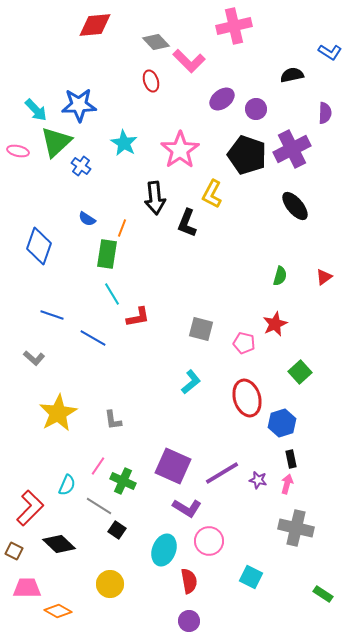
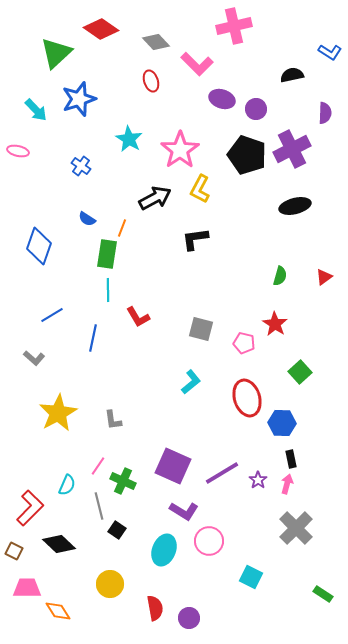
red diamond at (95, 25): moved 6 px right, 4 px down; rotated 40 degrees clockwise
pink L-shape at (189, 61): moved 8 px right, 3 px down
purple ellipse at (222, 99): rotated 55 degrees clockwise
blue star at (79, 105): moved 6 px up; rotated 16 degrees counterclockwise
green triangle at (56, 142): moved 89 px up
cyan star at (124, 143): moved 5 px right, 4 px up
yellow L-shape at (212, 194): moved 12 px left, 5 px up
black arrow at (155, 198): rotated 112 degrees counterclockwise
black ellipse at (295, 206): rotated 64 degrees counterclockwise
black L-shape at (187, 223): moved 8 px right, 16 px down; rotated 60 degrees clockwise
cyan line at (112, 294): moved 4 px left, 4 px up; rotated 30 degrees clockwise
blue line at (52, 315): rotated 50 degrees counterclockwise
red L-shape at (138, 317): rotated 70 degrees clockwise
red star at (275, 324): rotated 15 degrees counterclockwise
blue line at (93, 338): rotated 72 degrees clockwise
blue hexagon at (282, 423): rotated 20 degrees clockwise
purple star at (258, 480): rotated 24 degrees clockwise
gray line at (99, 506): rotated 44 degrees clockwise
purple L-shape at (187, 508): moved 3 px left, 3 px down
gray cross at (296, 528): rotated 32 degrees clockwise
red semicircle at (189, 581): moved 34 px left, 27 px down
orange diamond at (58, 611): rotated 28 degrees clockwise
purple circle at (189, 621): moved 3 px up
